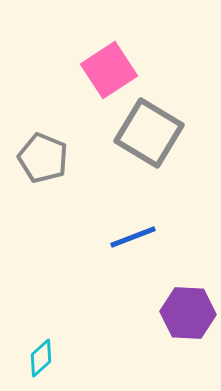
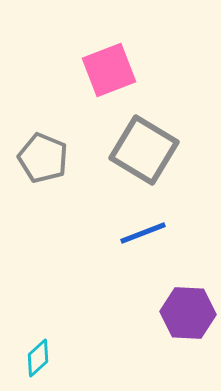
pink square: rotated 12 degrees clockwise
gray square: moved 5 px left, 17 px down
blue line: moved 10 px right, 4 px up
cyan diamond: moved 3 px left
